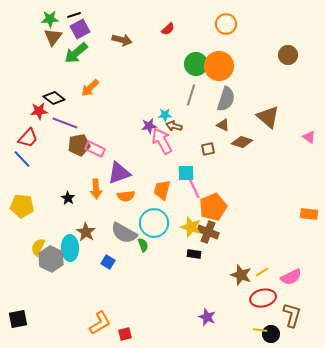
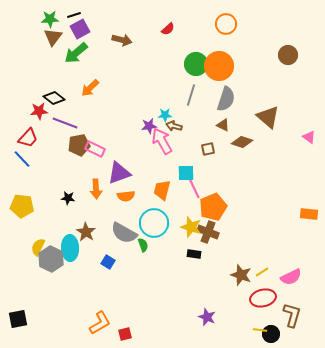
black star at (68, 198): rotated 24 degrees counterclockwise
